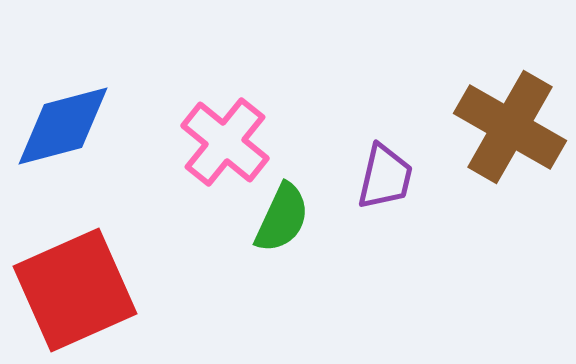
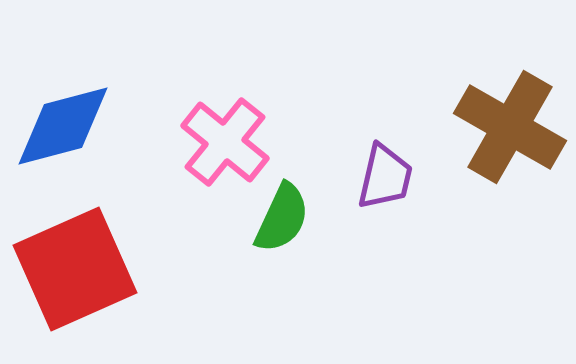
red square: moved 21 px up
